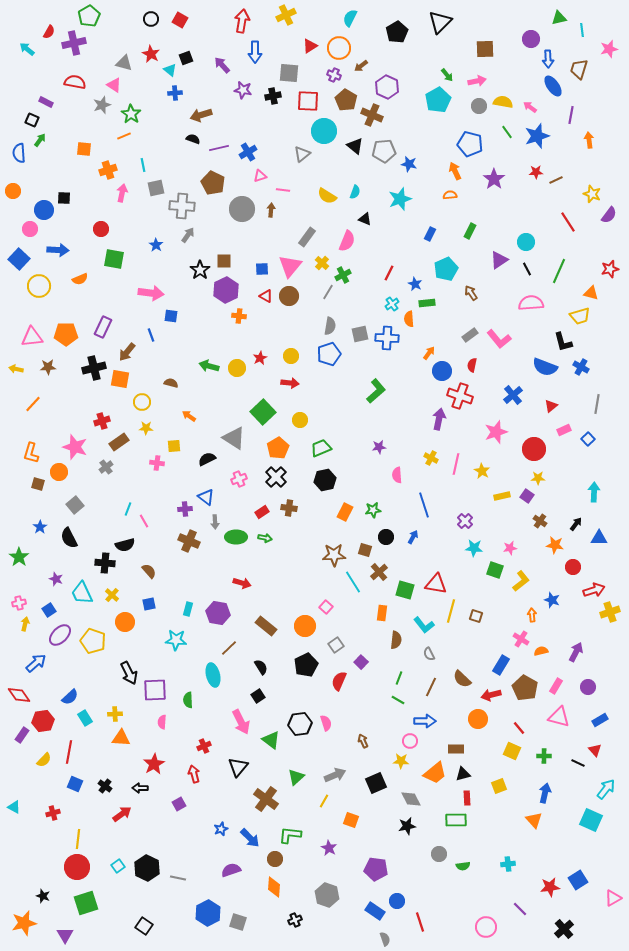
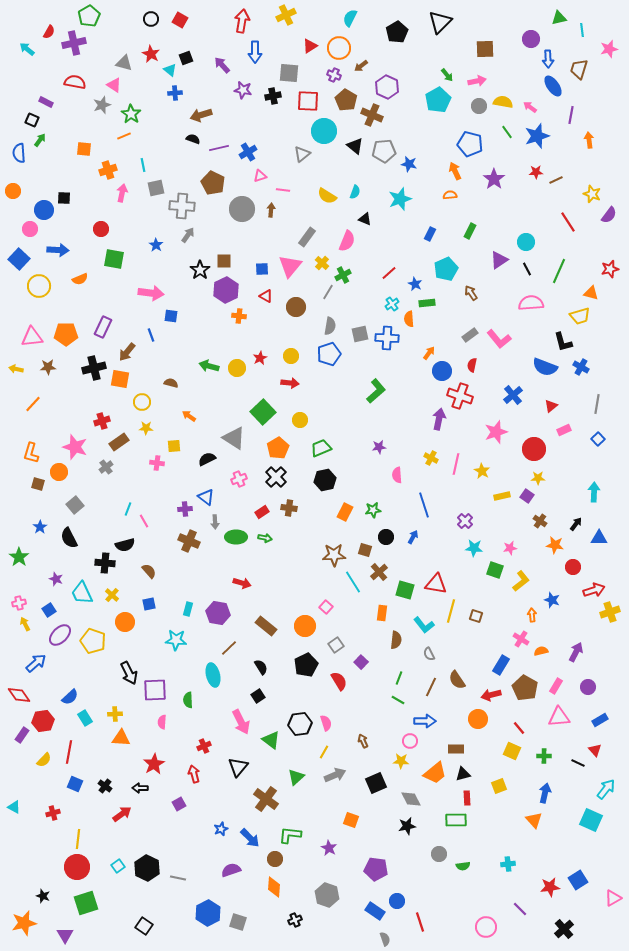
red line at (389, 273): rotated 21 degrees clockwise
brown circle at (289, 296): moved 7 px right, 11 px down
blue square at (588, 439): moved 10 px right
yellow arrow at (25, 624): rotated 40 degrees counterclockwise
brown semicircle at (462, 679): moved 5 px left, 1 px down; rotated 12 degrees clockwise
red semicircle at (339, 681): rotated 126 degrees clockwise
pink triangle at (559, 717): rotated 20 degrees counterclockwise
yellow line at (324, 801): moved 49 px up
